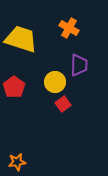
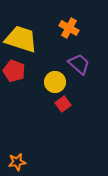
purple trapezoid: moved 1 px up; rotated 50 degrees counterclockwise
red pentagon: moved 16 px up; rotated 15 degrees counterclockwise
